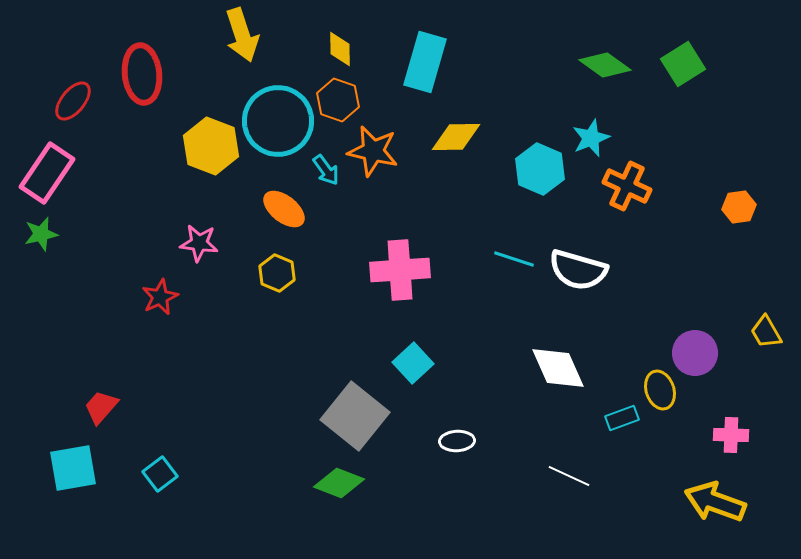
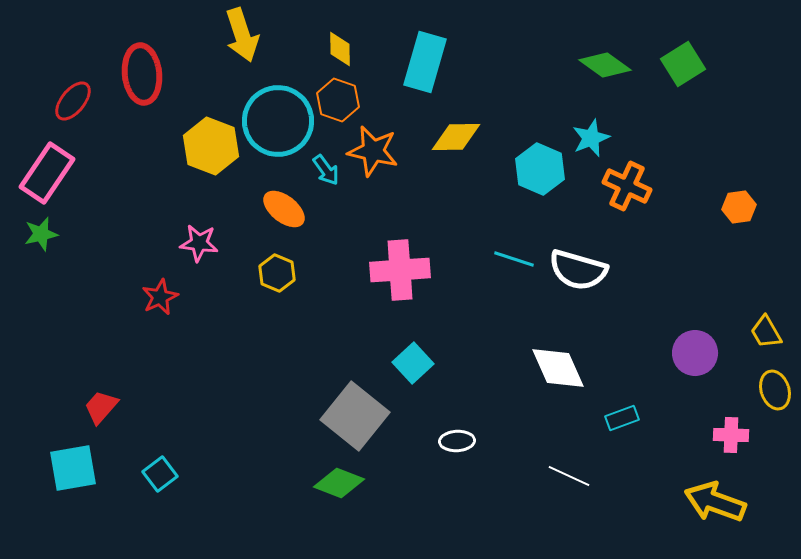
yellow ellipse at (660, 390): moved 115 px right
